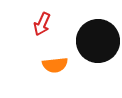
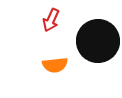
red arrow: moved 9 px right, 4 px up
